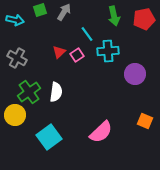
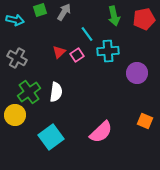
purple circle: moved 2 px right, 1 px up
cyan square: moved 2 px right
